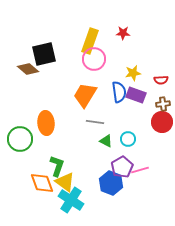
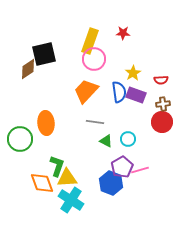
brown diamond: rotated 75 degrees counterclockwise
yellow star: rotated 21 degrees counterclockwise
orange trapezoid: moved 1 px right, 4 px up; rotated 12 degrees clockwise
yellow triangle: moved 2 px right, 4 px up; rotated 40 degrees counterclockwise
